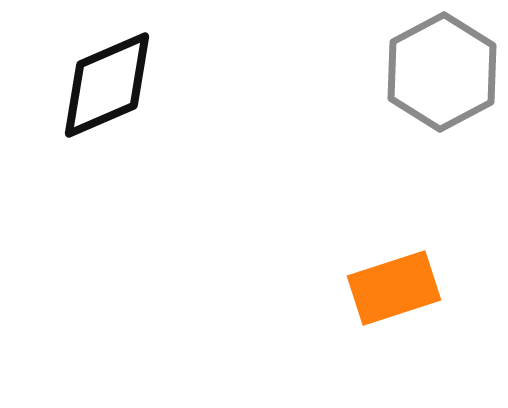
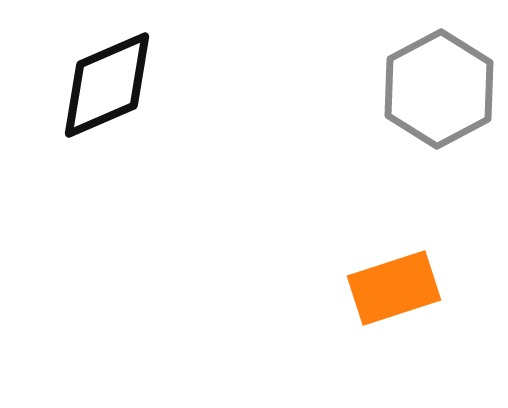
gray hexagon: moved 3 px left, 17 px down
